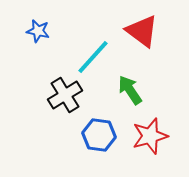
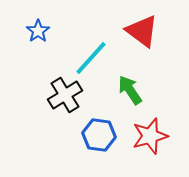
blue star: rotated 25 degrees clockwise
cyan line: moved 2 px left, 1 px down
